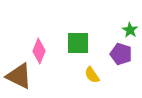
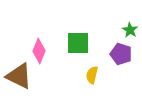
yellow semicircle: rotated 48 degrees clockwise
